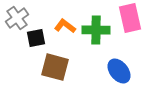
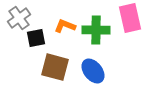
gray cross: moved 2 px right
orange L-shape: rotated 15 degrees counterclockwise
blue ellipse: moved 26 px left
